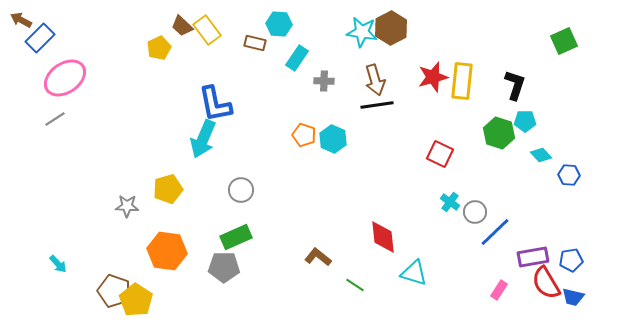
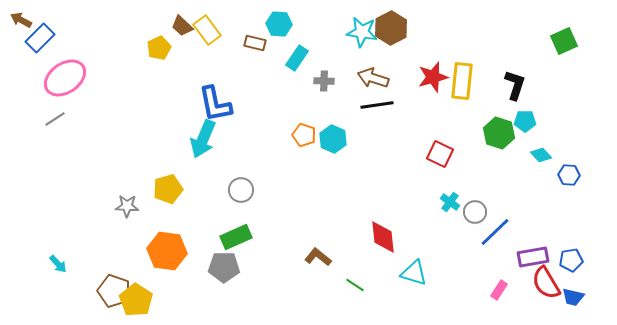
brown arrow at (375, 80): moved 2 px left, 2 px up; rotated 124 degrees clockwise
